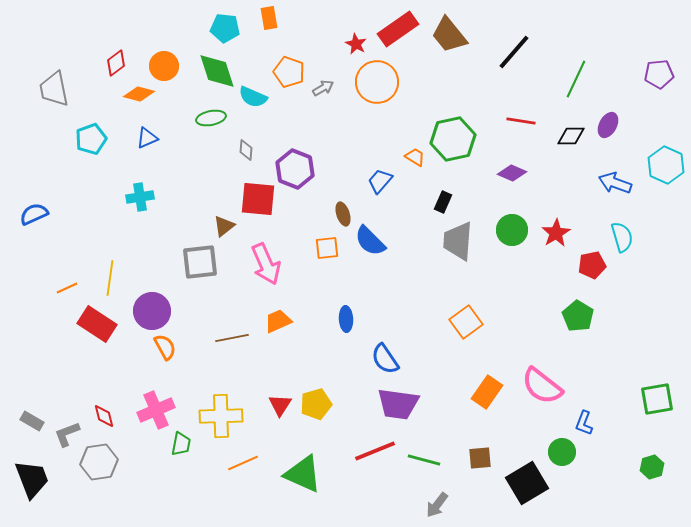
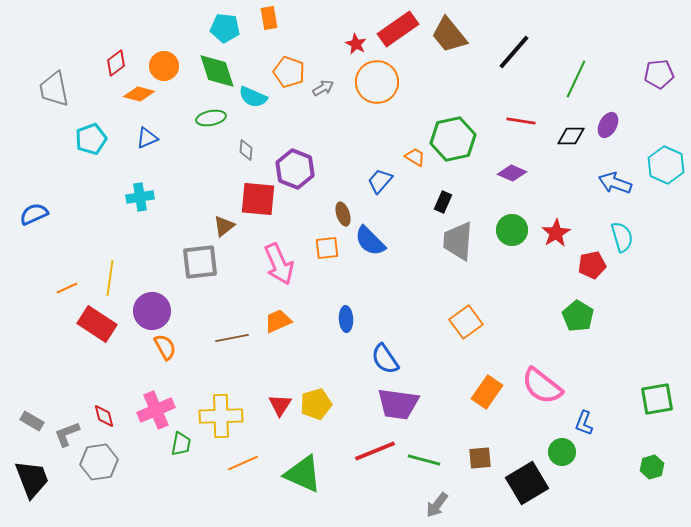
pink arrow at (266, 264): moved 13 px right
